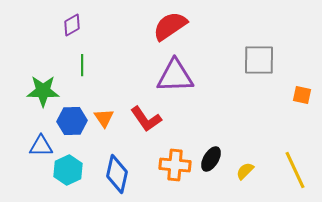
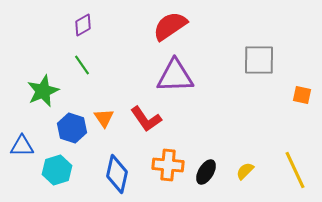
purple diamond: moved 11 px right
green line: rotated 35 degrees counterclockwise
green star: rotated 24 degrees counterclockwise
blue hexagon: moved 7 px down; rotated 20 degrees clockwise
blue triangle: moved 19 px left
black ellipse: moved 5 px left, 13 px down
orange cross: moved 7 px left
cyan hexagon: moved 11 px left; rotated 8 degrees clockwise
